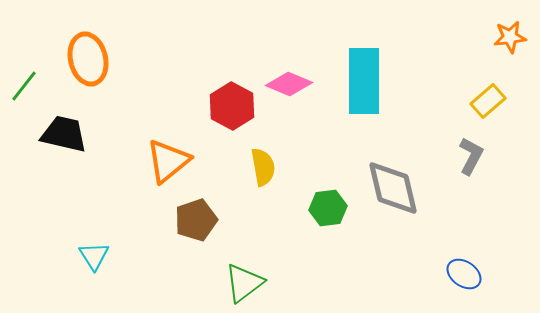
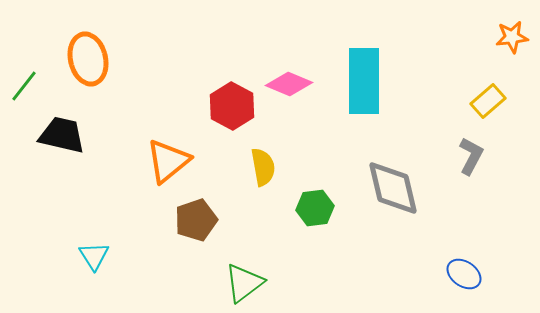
orange star: moved 2 px right
black trapezoid: moved 2 px left, 1 px down
green hexagon: moved 13 px left
